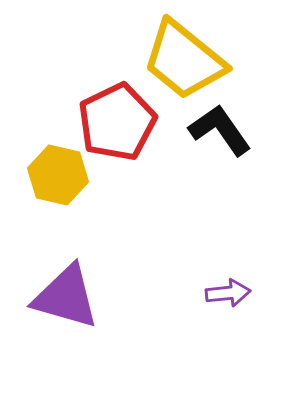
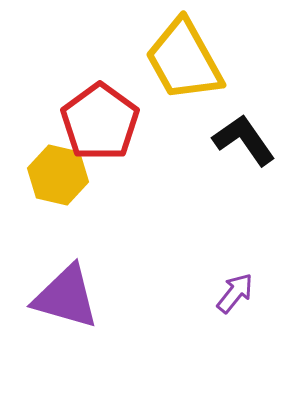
yellow trapezoid: rotated 22 degrees clockwise
red pentagon: moved 17 px left; rotated 10 degrees counterclockwise
black L-shape: moved 24 px right, 10 px down
purple arrow: moved 7 px right; rotated 45 degrees counterclockwise
